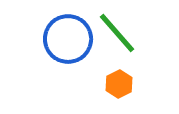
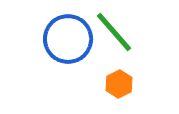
green line: moved 3 px left, 1 px up
